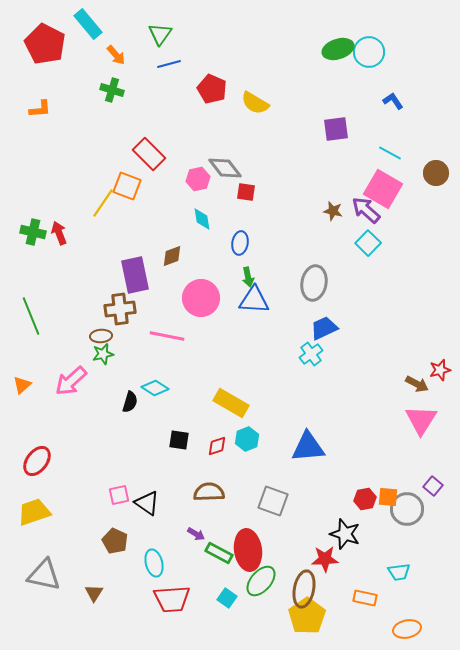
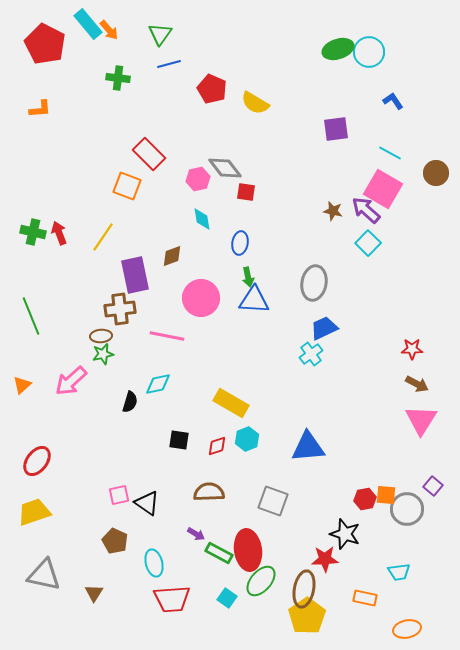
orange arrow at (116, 55): moved 7 px left, 25 px up
green cross at (112, 90): moved 6 px right, 12 px up; rotated 10 degrees counterclockwise
yellow line at (103, 203): moved 34 px down
red star at (440, 370): moved 28 px left, 21 px up; rotated 15 degrees clockwise
cyan diamond at (155, 388): moved 3 px right, 4 px up; rotated 44 degrees counterclockwise
orange square at (388, 497): moved 2 px left, 2 px up
